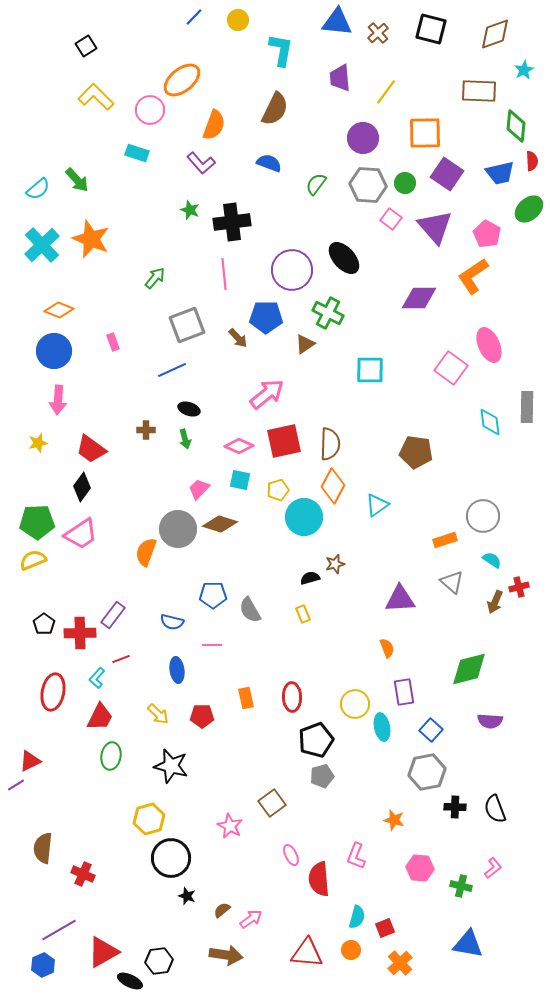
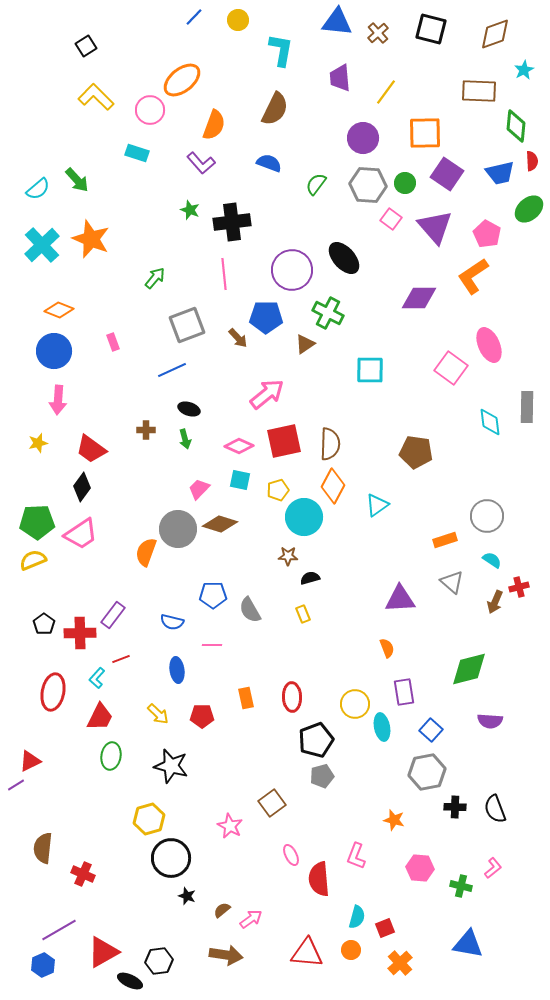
gray circle at (483, 516): moved 4 px right
brown star at (335, 564): moved 47 px left, 8 px up; rotated 18 degrees clockwise
